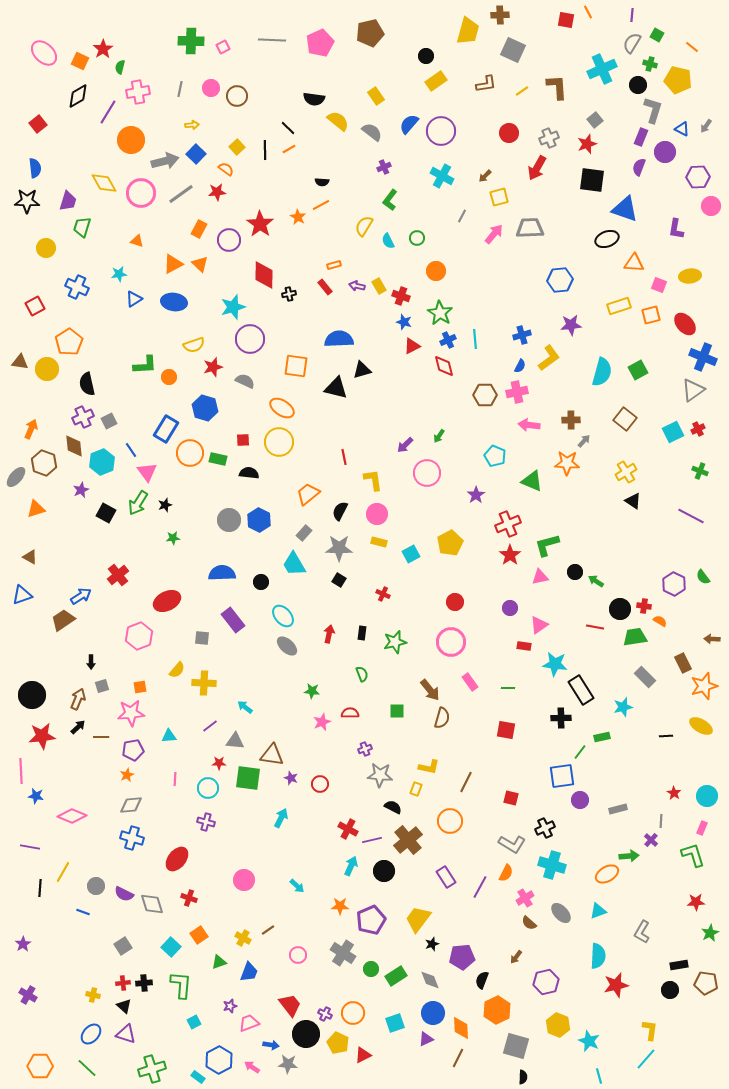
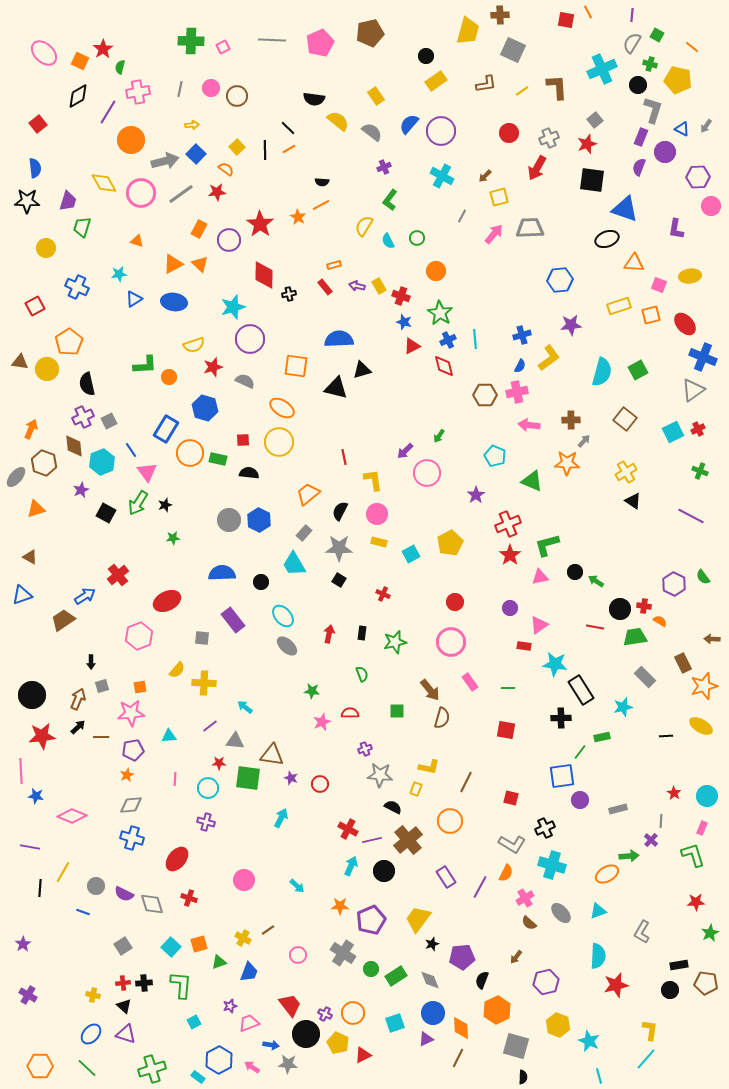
purple arrow at (405, 445): moved 6 px down
blue arrow at (81, 596): moved 4 px right
orange square at (199, 935): moved 9 px down; rotated 18 degrees clockwise
